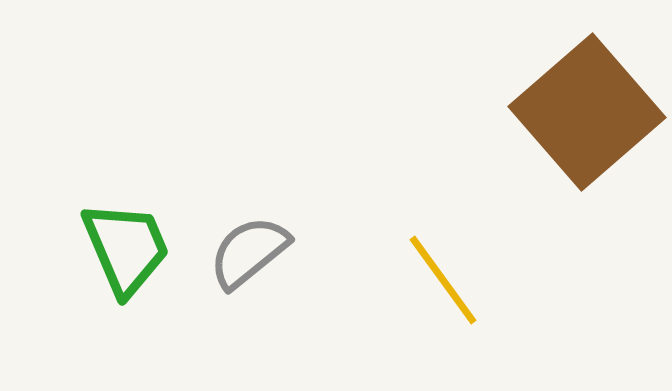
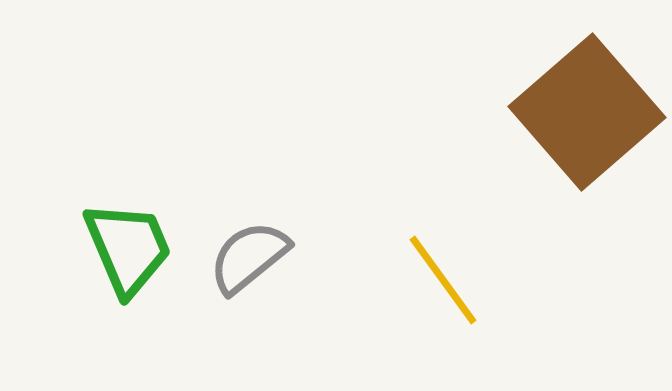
green trapezoid: moved 2 px right
gray semicircle: moved 5 px down
